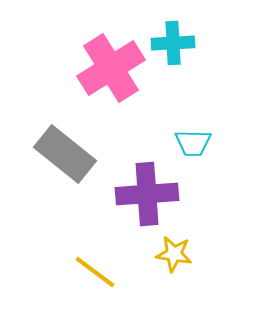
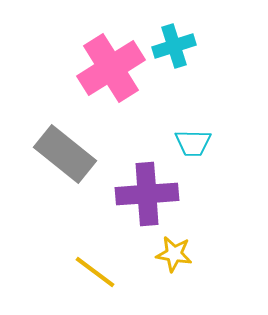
cyan cross: moved 1 px right, 3 px down; rotated 15 degrees counterclockwise
